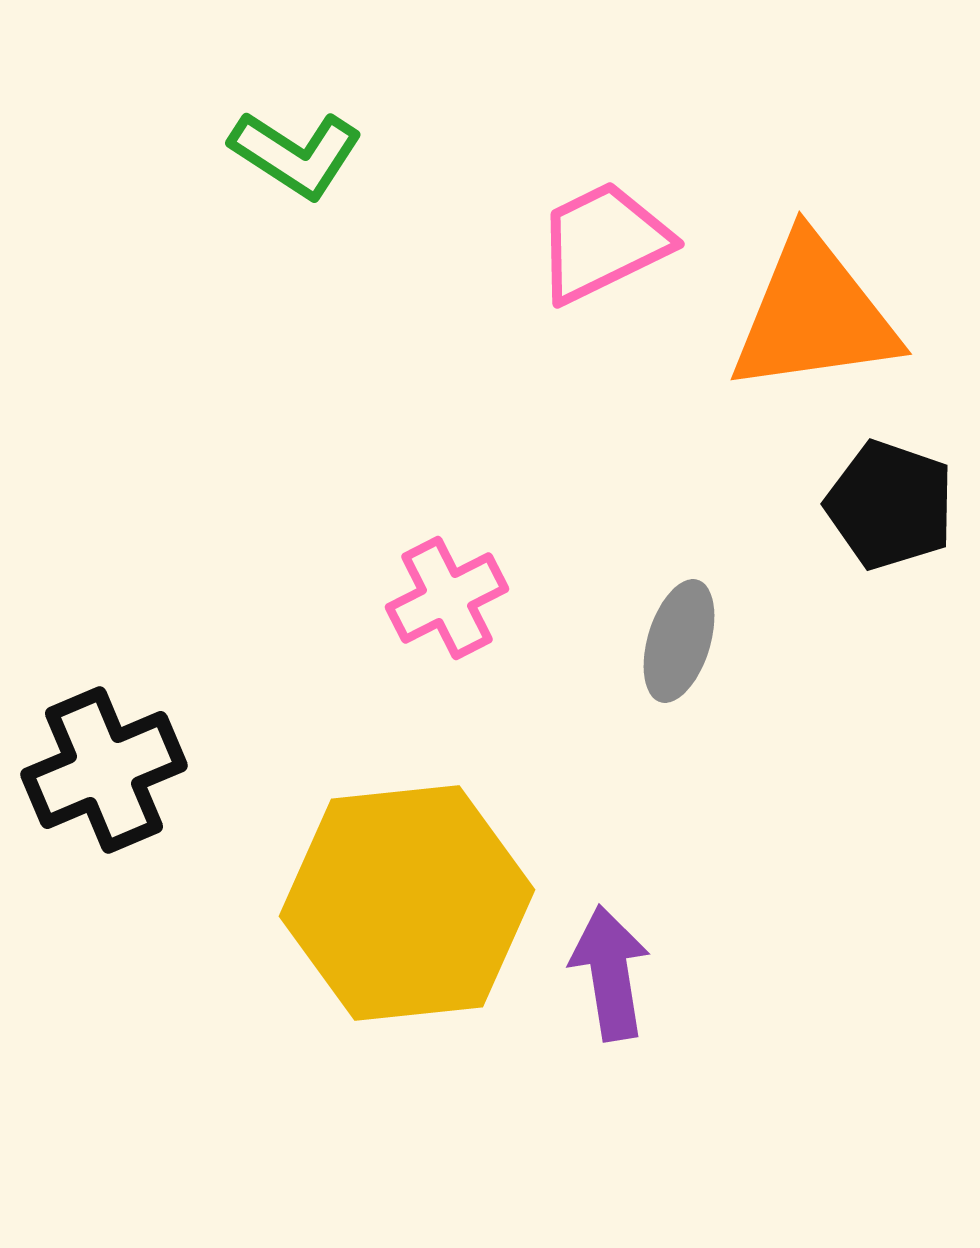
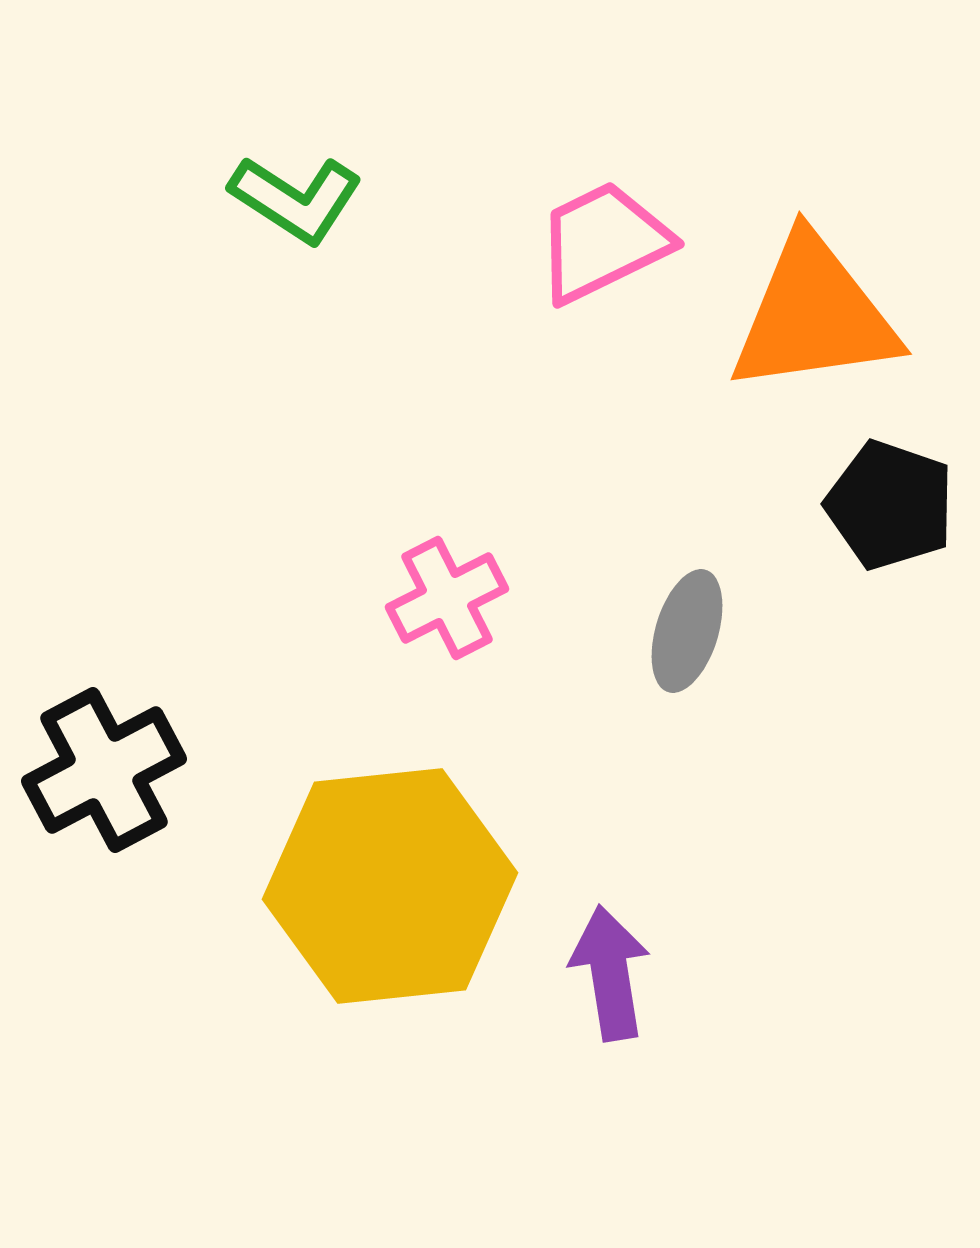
green L-shape: moved 45 px down
gray ellipse: moved 8 px right, 10 px up
black cross: rotated 5 degrees counterclockwise
yellow hexagon: moved 17 px left, 17 px up
